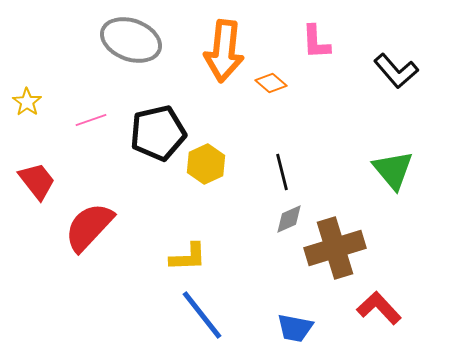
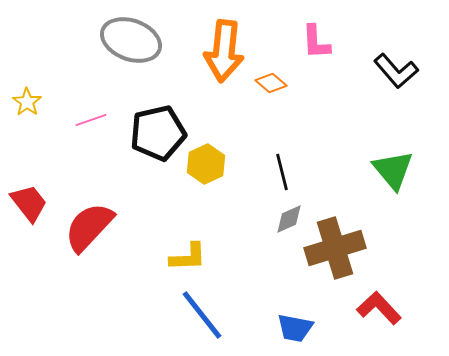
red trapezoid: moved 8 px left, 22 px down
